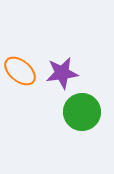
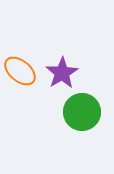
purple star: rotated 24 degrees counterclockwise
